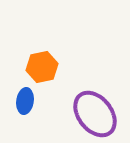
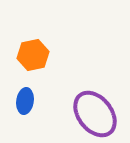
orange hexagon: moved 9 px left, 12 px up
